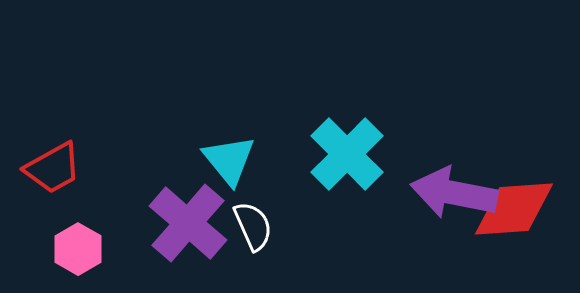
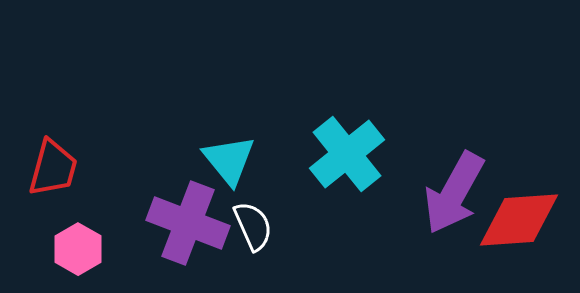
cyan cross: rotated 6 degrees clockwise
red trapezoid: rotated 46 degrees counterclockwise
purple arrow: rotated 72 degrees counterclockwise
red diamond: moved 5 px right, 11 px down
purple cross: rotated 20 degrees counterclockwise
